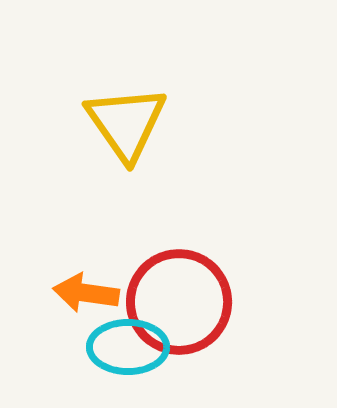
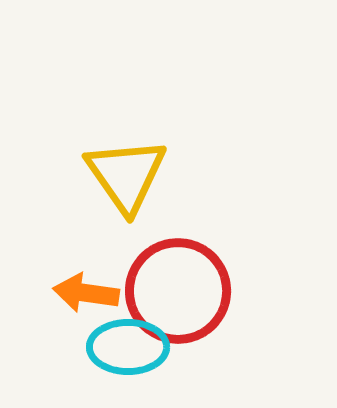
yellow triangle: moved 52 px down
red circle: moved 1 px left, 11 px up
